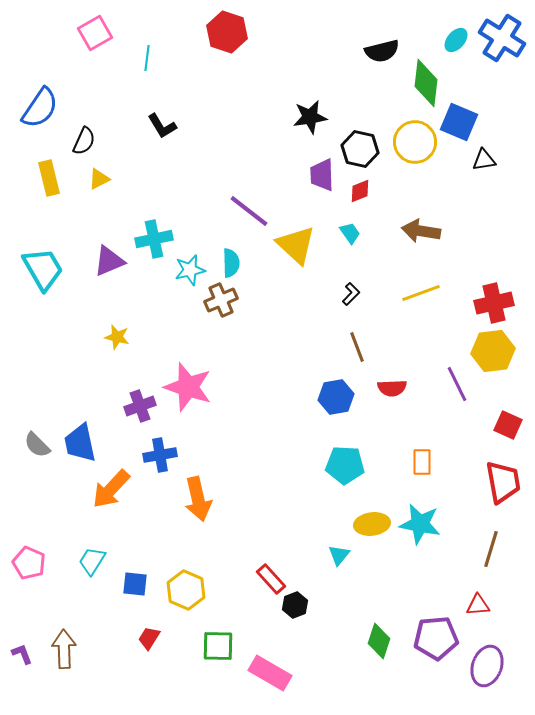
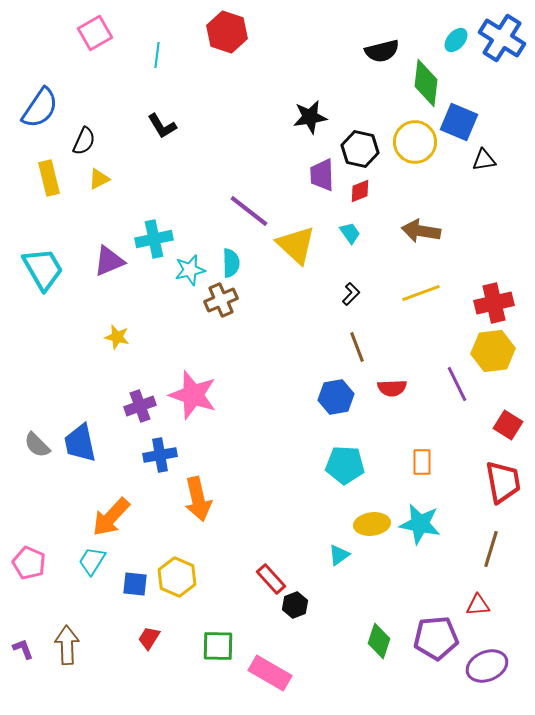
cyan line at (147, 58): moved 10 px right, 3 px up
pink star at (188, 387): moved 5 px right, 8 px down
red square at (508, 425): rotated 8 degrees clockwise
orange arrow at (111, 489): moved 28 px down
cyan triangle at (339, 555): rotated 15 degrees clockwise
yellow hexagon at (186, 590): moved 9 px left, 13 px up
brown arrow at (64, 649): moved 3 px right, 4 px up
purple L-shape at (22, 654): moved 1 px right, 5 px up
purple ellipse at (487, 666): rotated 48 degrees clockwise
